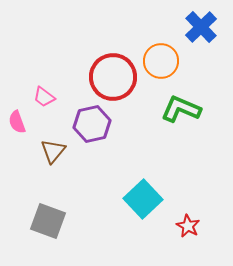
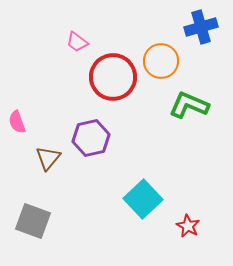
blue cross: rotated 28 degrees clockwise
pink trapezoid: moved 33 px right, 55 px up
green L-shape: moved 8 px right, 4 px up
purple hexagon: moved 1 px left, 14 px down
brown triangle: moved 5 px left, 7 px down
gray square: moved 15 px left
